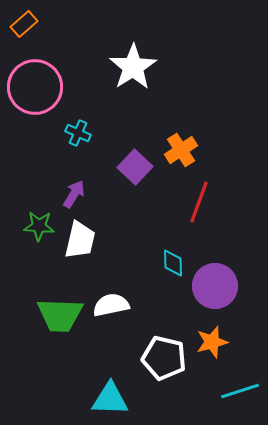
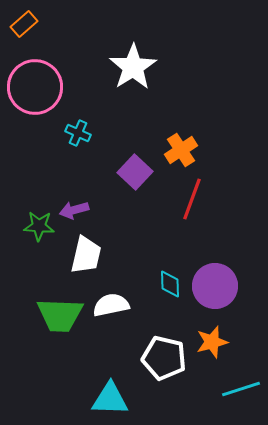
purple square: moved 5 px down
purple arrow: moved 16 px down; rotated 136 degrees counterclockwise
red line: moved 7 px left, 3 px up
white trapezoid: moved 6 px right, 15 px down
cyan diamond: moved 3 px left, 21 px down
cyan line: moved 1 px right, 2 px up
